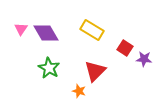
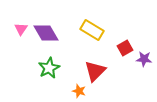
red square: rotated 28 degrees clockwise
green star: rotated 15 degrees clockwise
